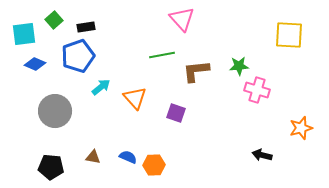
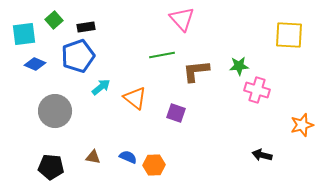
orange triangle: rotated 10 degrees counterclockwise
orange star: moved 1 px right, 3 px up
